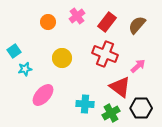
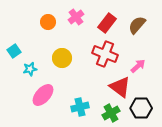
pink cross: moved 1 px left, 1 px down
red rectangle: moved 1 px down
cyan star: moved 5 px right
cyan cross: moved 5 px left, 3 px down; rotated 18 degrees counterclockwise
